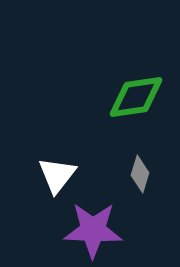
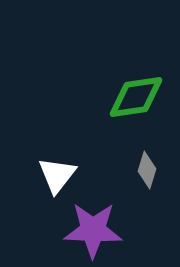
gray diamond: moved 7 px right, 4 px up
